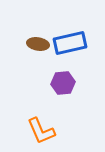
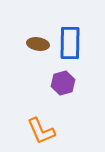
blue rectangle: rotated 76 degrees counterclockwise
purple hexagon: rotated 10 degrees counterclockwise
